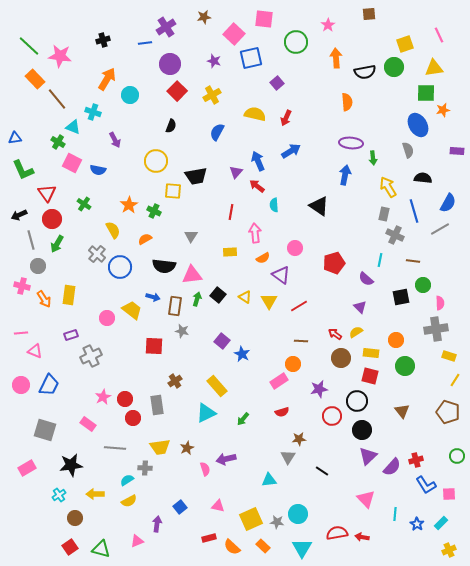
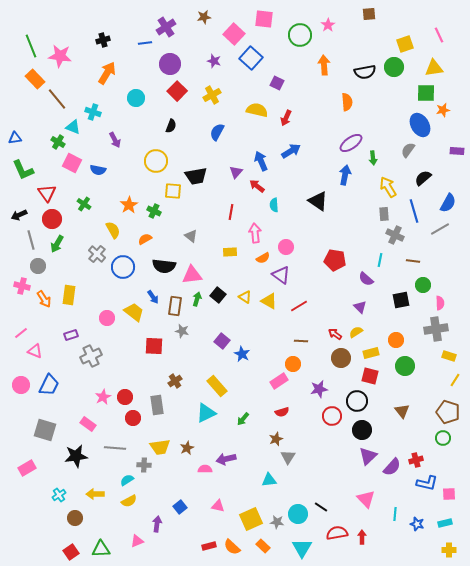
green circle at (296, 42): moved 4 px right, 7 px up
green line at (29, 46): moved 2 px right; rotated 25 degrees clockwise
blue square at (251, 58): rotated 35 degrees counterclockwise
orange arrow at (336, 58): moved 12 px left, 7 px down
orange arrow at (107, 79): moved 6 px up
purple square at (277, 83): rotated 24 degrees counterclockwise
cyan circle at (130, 95): moved 6 px right, 3 px down
yellow semicircle at (255, 114): moved 2 px right, 4 px up
blue ellipse at (418, 125): moved 2 px right
purple ellipse at (351, 143): rotated 40 degrees counterclockwise
gray semicircle at (408, 150): rotated 126 degrees counterclockwise
blue arrow at (258, 161): moved 3 px right
black semicircle at (423, 178): rotated 48 degrees counterclockwise
black triangle at (319, 206): moved 1 px left, 5 px up
gray rectangle at (384, 214): rotated 16 degrees counterclockwise
gray triangle at (191, 236): rotated 24 degrees counterclockwise
pink circle at (295, 248): moved 9 px left, 1 px up
red pentagon at (334, 263): moved 1 px right, 3 px up; rotated 25 degrees clockwise
blue circle at (120, 267): moved 3 px right
blue arrow at (153, 297): rotated 40 degrees clockwise
black square at (401, 297): moved 3 px down
yellow triangle at (269, 301): rotated 30 degrees counterclockwise
yellow trapezoid at (132, 310): moved 2 px right, 2 px down
pink line at (21, 333): rotated 32 degrees counterclockwise
yellow rectangle at (371, 353): rotated 21 degrees counterclockwise
red circle at (125, 399): moved 2 px up
brown star at (299, 439): moved 23 px left; rotated 16 degrees counterclockwise
green circle at (457, 456): moved 14 px left, 18 px up
black star at (71, 465): moved 5 px right, 9 px up
gray cross at (145, 468): moved 1 px left, 3 px up
pink semicircle at (205, 469): rotated 72 degrees counterclockwise
black line at (322, 471): moved 1 px left, 36 px down
blue L-shape at (426, 485): moved 1 px right, 2 px up; rotated 45 degrees counterclockwise
cyan rectangle at (441, 523): moved 4 px right; rotated 32 degrees clockwise
blue star at (417, 524): rotated 16 degrees counterclockwise
red arrow at (362, 537): rotated 80 degrees clockwise
red rectangle at (209, 538): moved 8 px down
red square at (70, 547): moved 1 px right, 5 px down
green triangle at (101, 549): rotated 18 degrees counterclockwise
yellow cross at (449, 550): rotated 24 degrees clockwise
